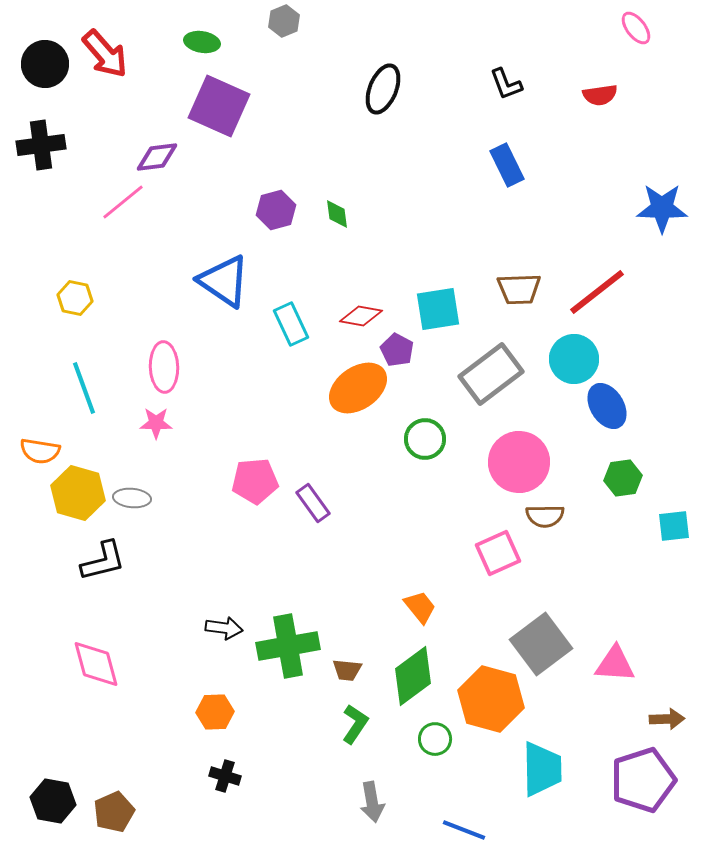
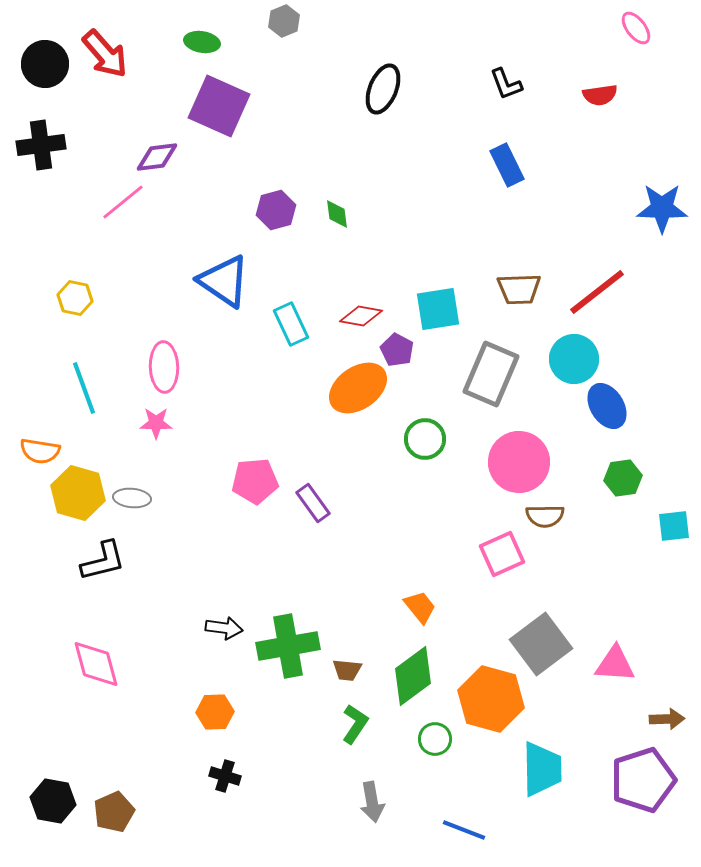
gray rectangle at (491, 374): rotated 30 degrees counterclockwise
pink square at (498, 553): moved 4 px right, 1 px down
